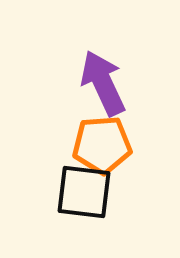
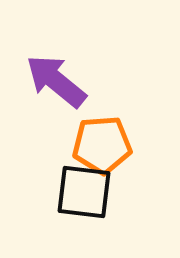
purple arrow: moved 47 px left, 2 px up; rotated 26 degrees counterclockwise
